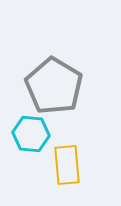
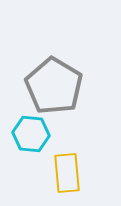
yellow rectangle: moved 8 px down
